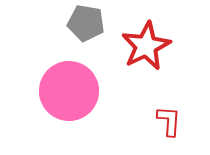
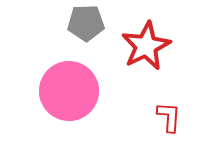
gray pentagon: rotated 12 degrees counterclockwise
red L-shape: moved 4 px up
